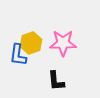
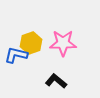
blue L-shape: moved 2 px left; rotated 95 degrees clockwise
black L-shape: rotated 135 degrees clockwise
